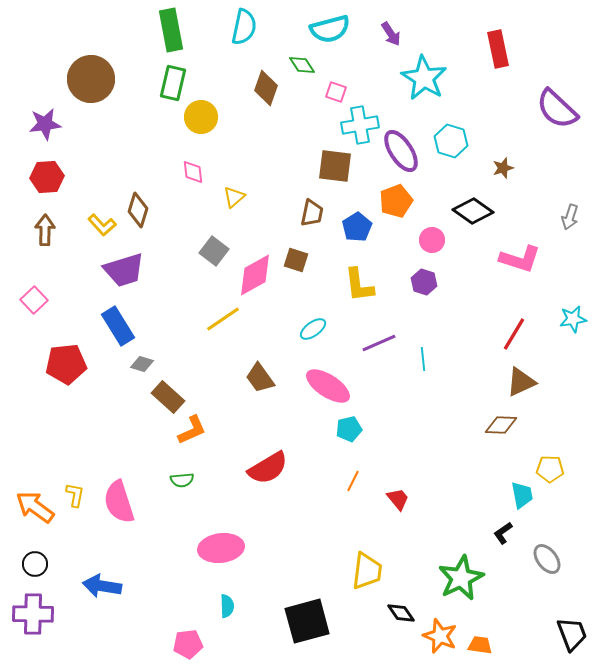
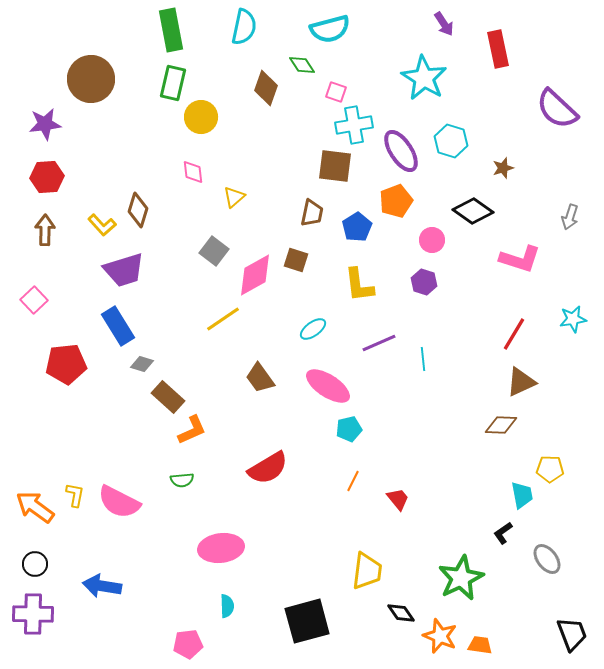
purple arrow at (391, 34): moved 53 px right, 10 px up
cyan cross at (360, 125): moved 6 px left
pink semicircle at (119, 502): rotated 45 degrees counterclockwise
